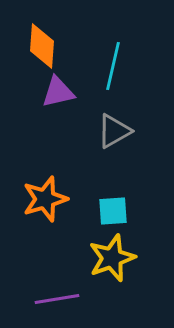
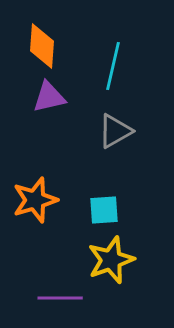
purple triangle: moved 9 px left, 5 px down
gray triangle: moved 1 px right
orange star: moved 10 px left, 1 px down
cyan square: moved 9 px left, 1 px up
yellow star: moved 1 px left, 2 px down
purple line: moved 3 px right, 1 px up; rotated 9 degrees clockwise
